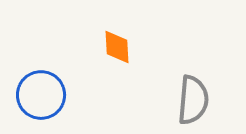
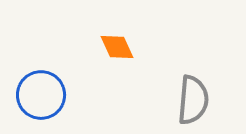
orange diamond: rotated 21 degrees counterclockwise
